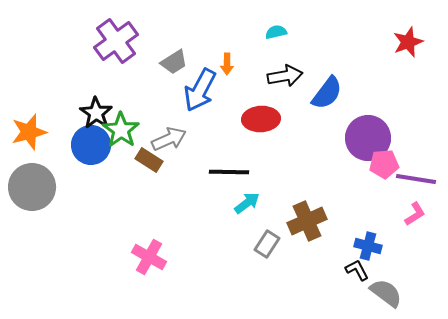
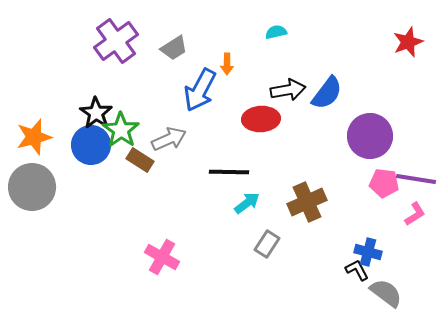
gray trapezoid: moved 14 px up
black arrow: moved 3 px right, 14 px down
orange star: moved 5 px right, 5 px down
purple circle: moved 2 px right, 2 px up
brown rectangle: moved 9 px left
pink pentagon: moved 19 px down; rotated 12 degrees clockwise
brown cross: moved 19 px up
blue cross: moved 6 px down
pink cross: moved 13 px right
